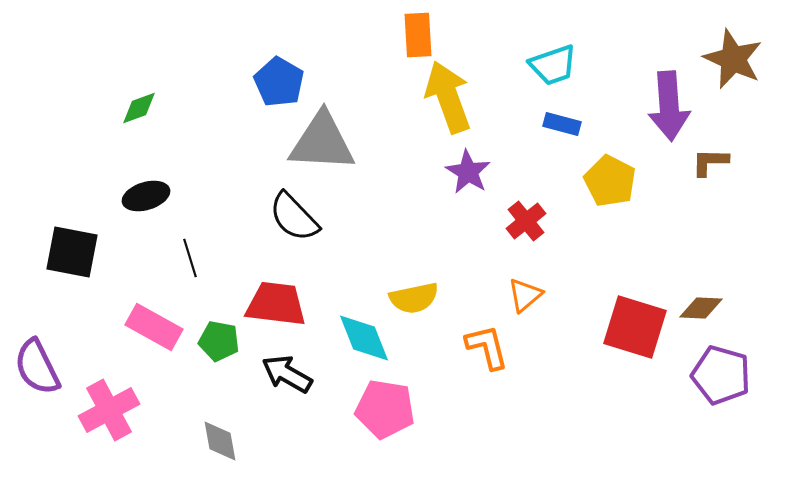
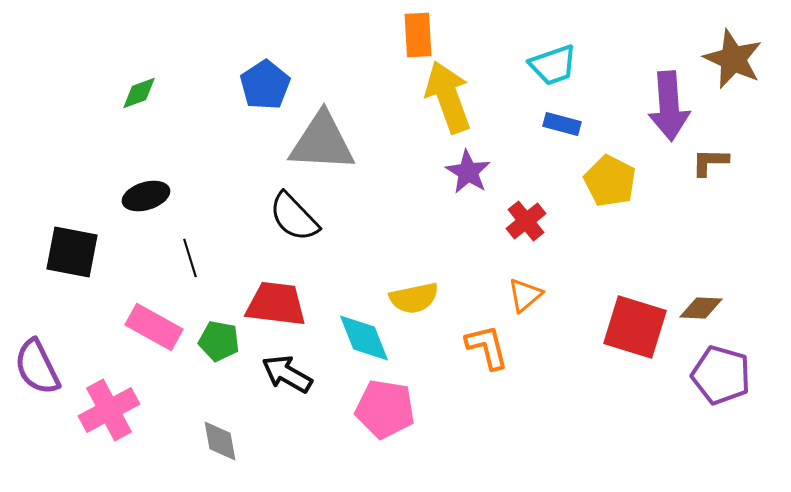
blue pentagon: moved 14 px left, 3 px down; rotated 9 degrees clockwise
green diamond: moved 15 px up
